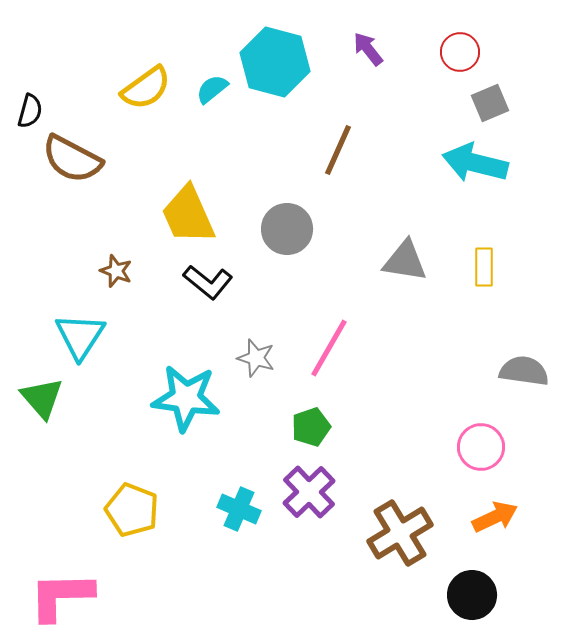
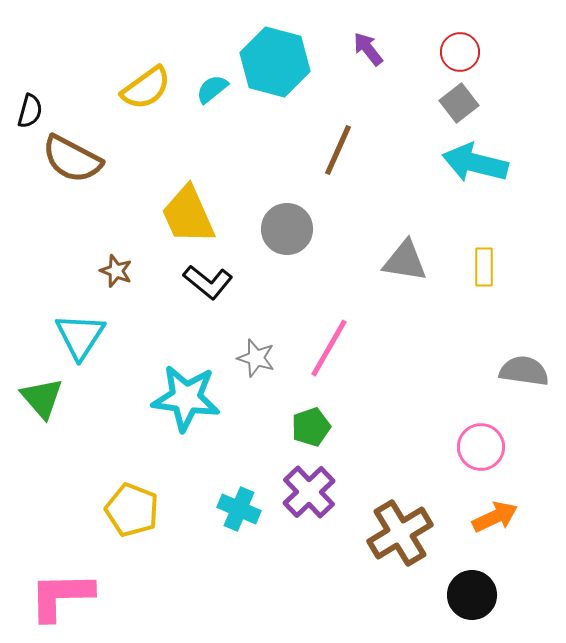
gray square: moved 31 px left; rotated 15 degrees counterclockwise
